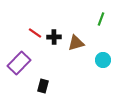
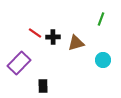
black cross: moved 1 px left
black rectangle: rotated 16 degrees counterclockwise
